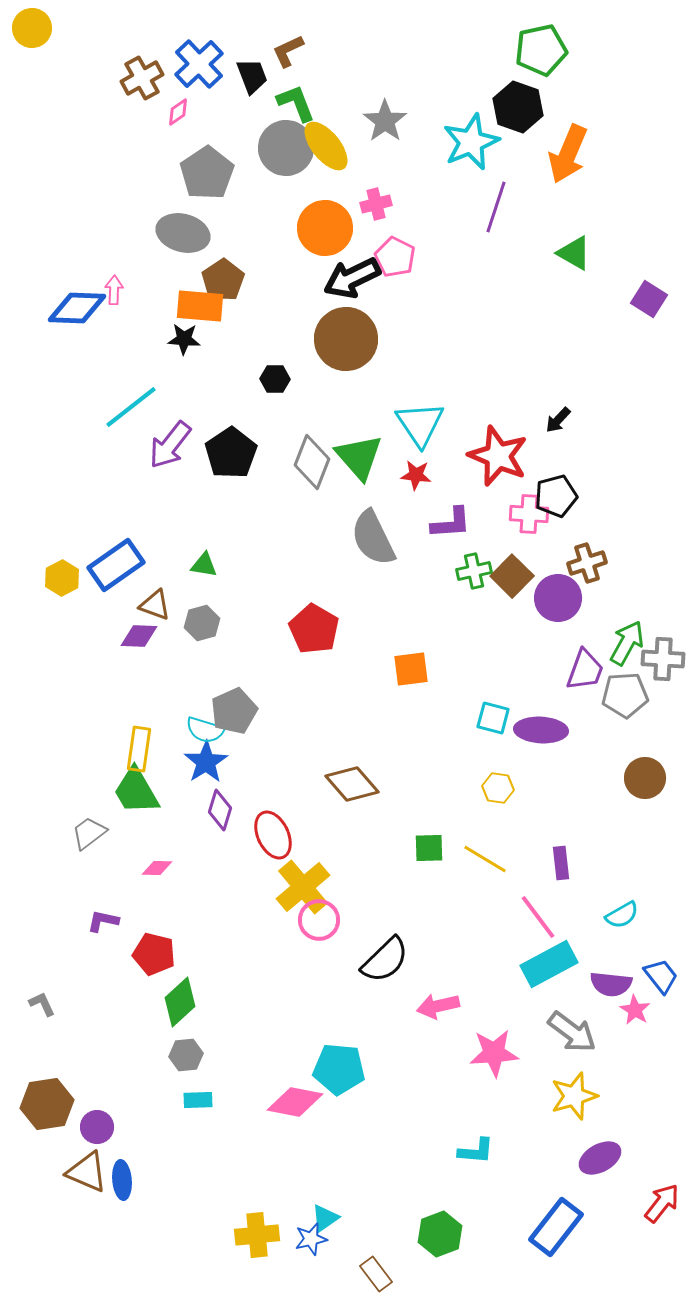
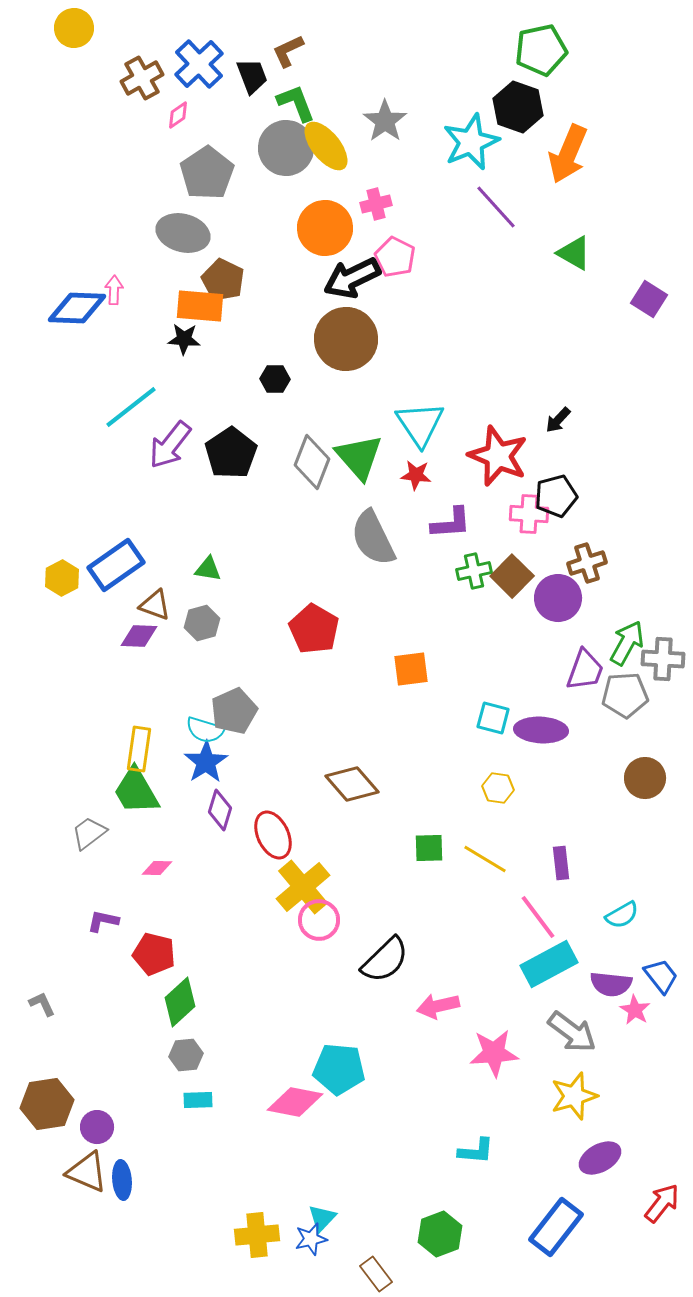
yellow circle at (32, 28): moved 42 px right
pink diamond at (178, 112): moved 3 px down
purple line at (496, 207): rotated 60 degrees counterclockwise
brown pentagon at (223, 280): rotated 12 degrees counterclockwise
green triangle at (204, 565): moved 4 px right, 4 px down
cyan triangle at (325, 1218): moved 3 px left; rotated 12 degrees counterclockwise
